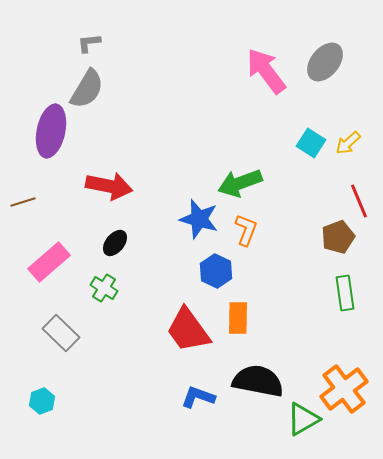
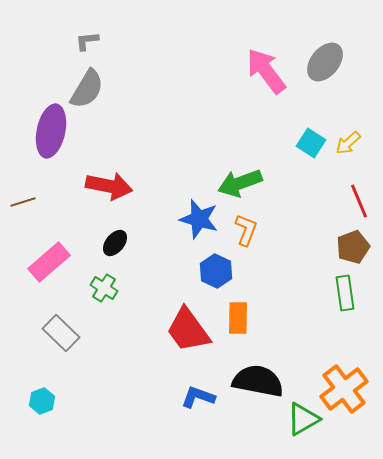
gray L-shape: moved 2 px left, 2 px up
brown pentagon: moved 15 px right, 10 px down
